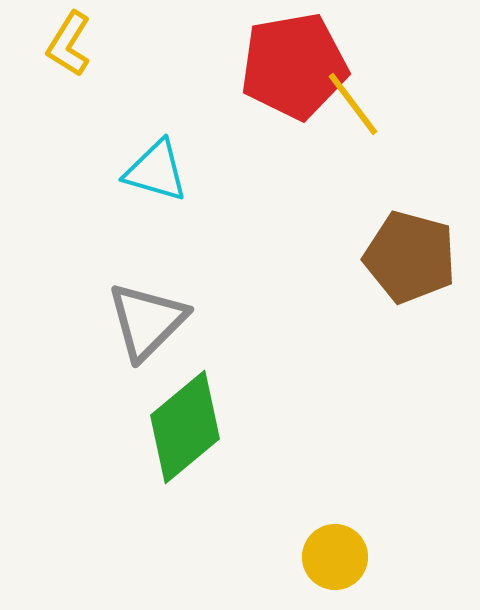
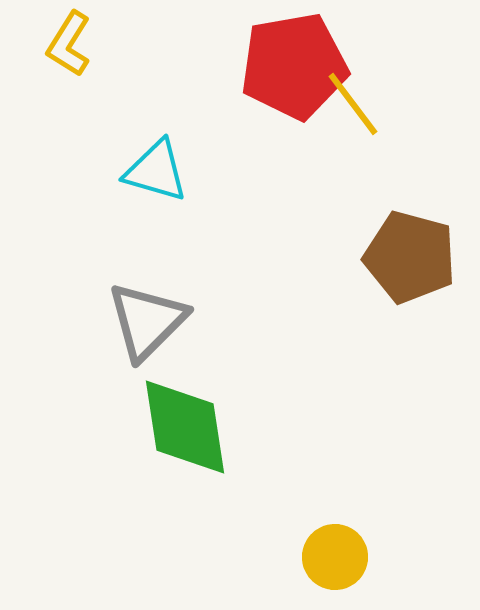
green diamond: rotated 59 degrees counterclockwise
